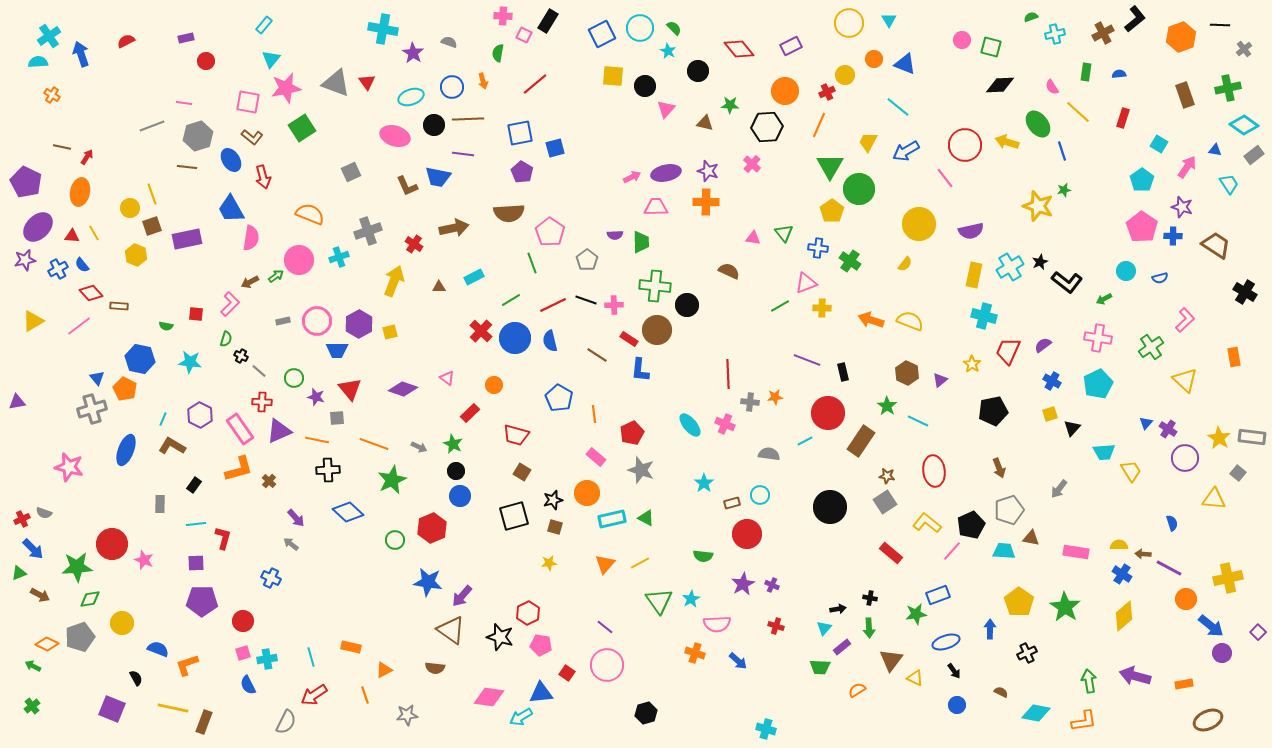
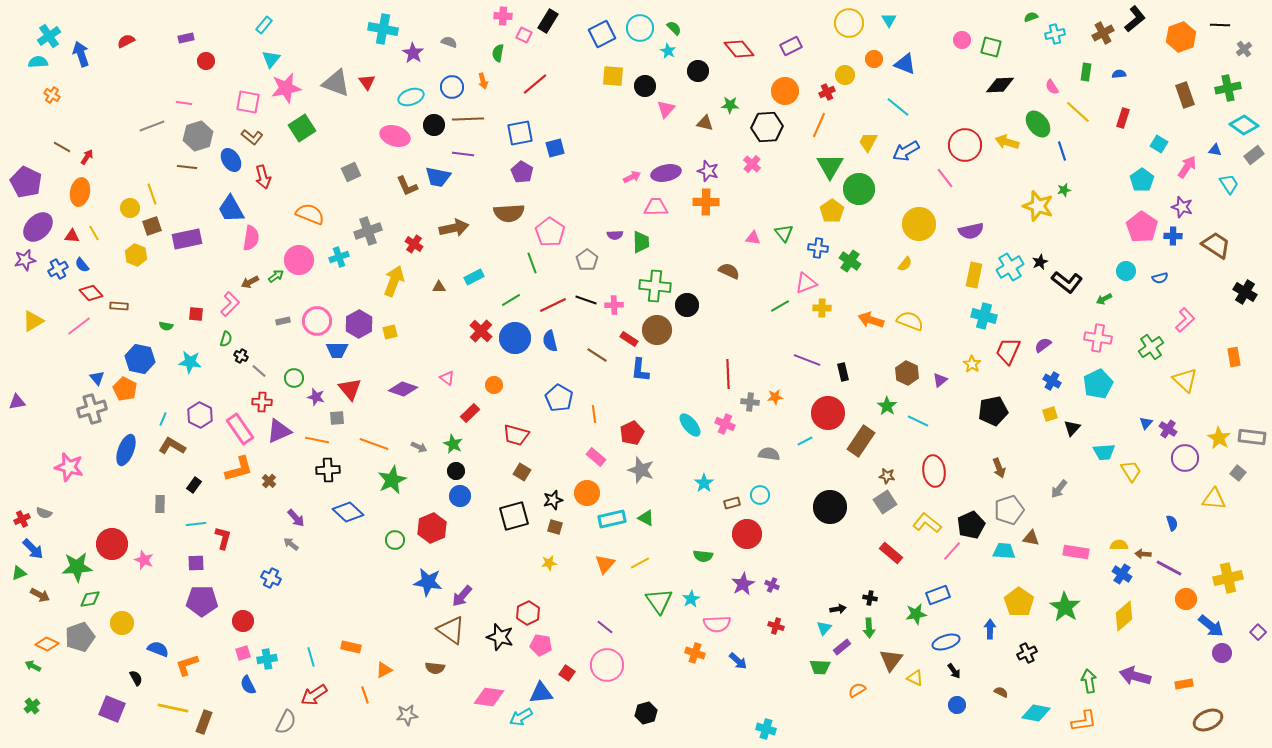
brown line at (62, 147): rotated 18 degrees clockwise
